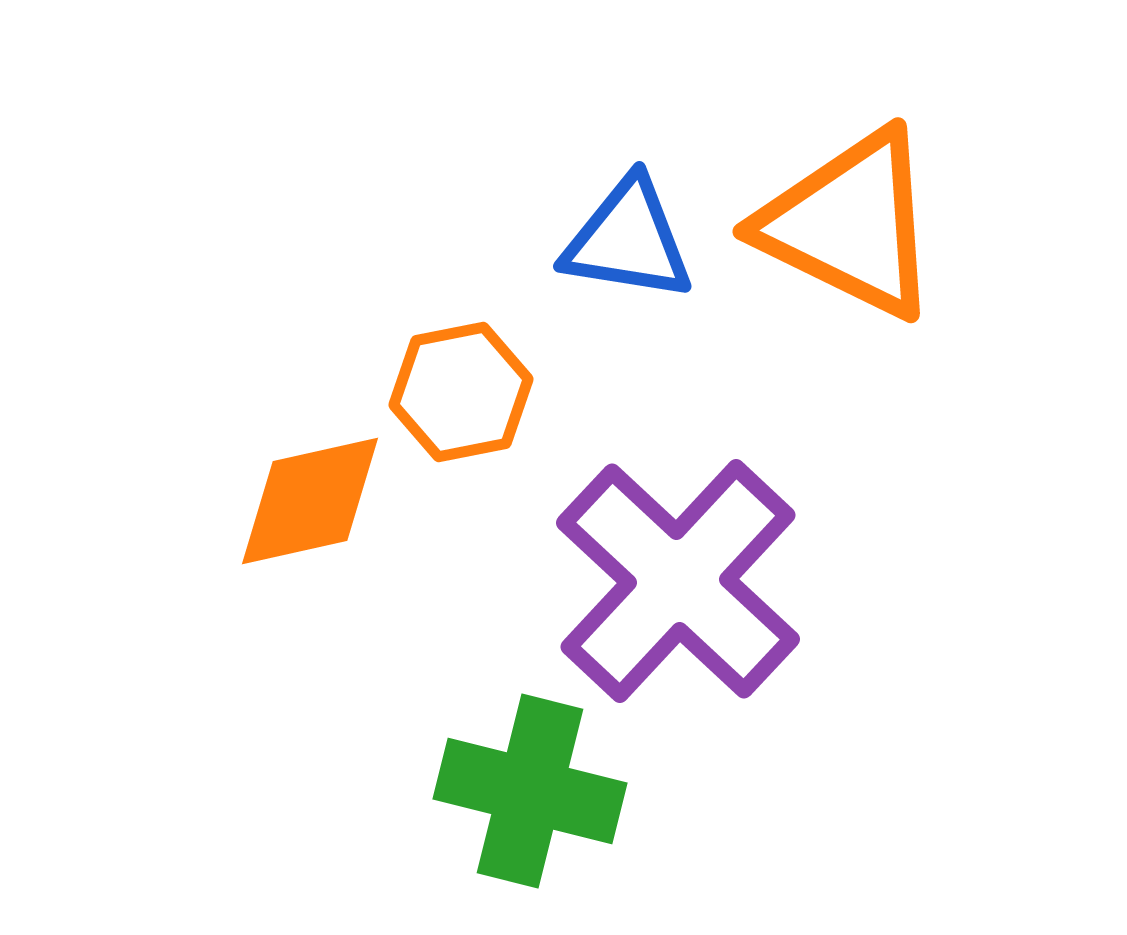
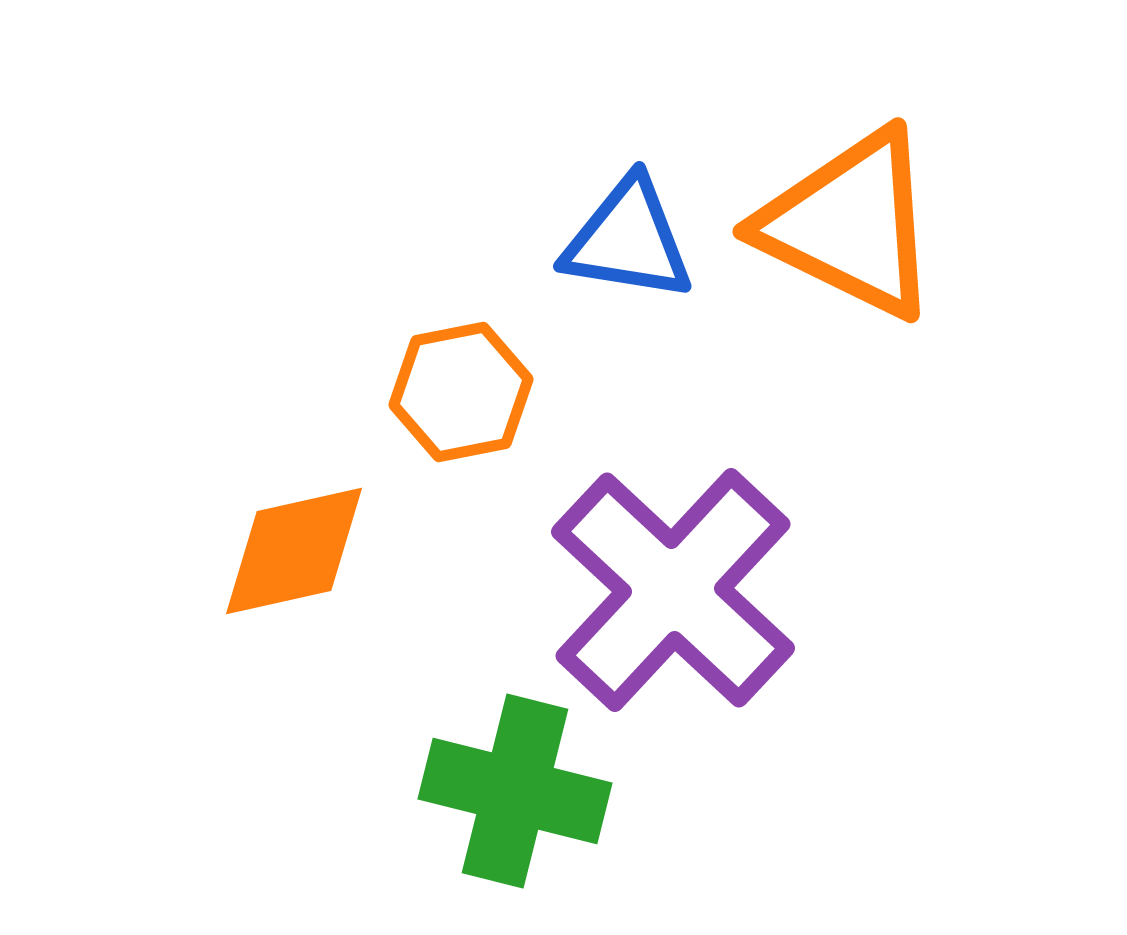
orange diamond: moved 16 px left, 50 px down
purple cross: moved 5 px left, 9 px down
green cross: moved 15 px left
